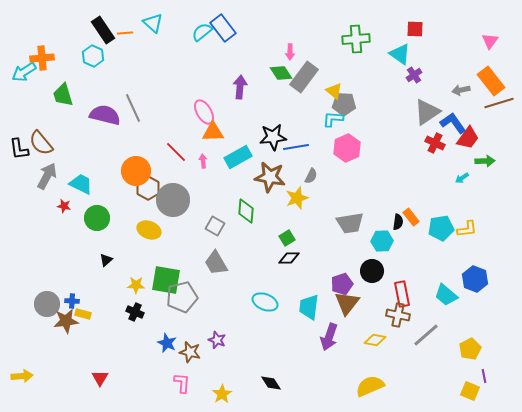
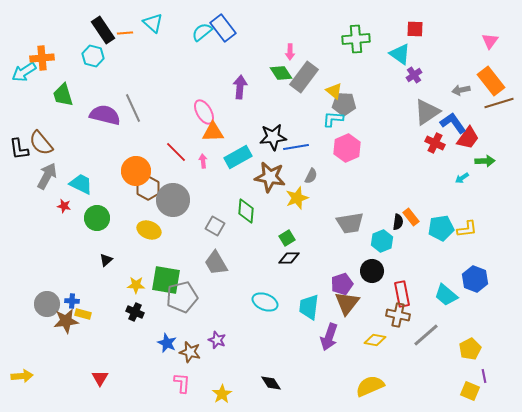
cyan hexagon at (93, 56): rotated 10 degrees counterclockwise
cyan hexagon at (382, 241): rotated 20 degrees counterclockwise
